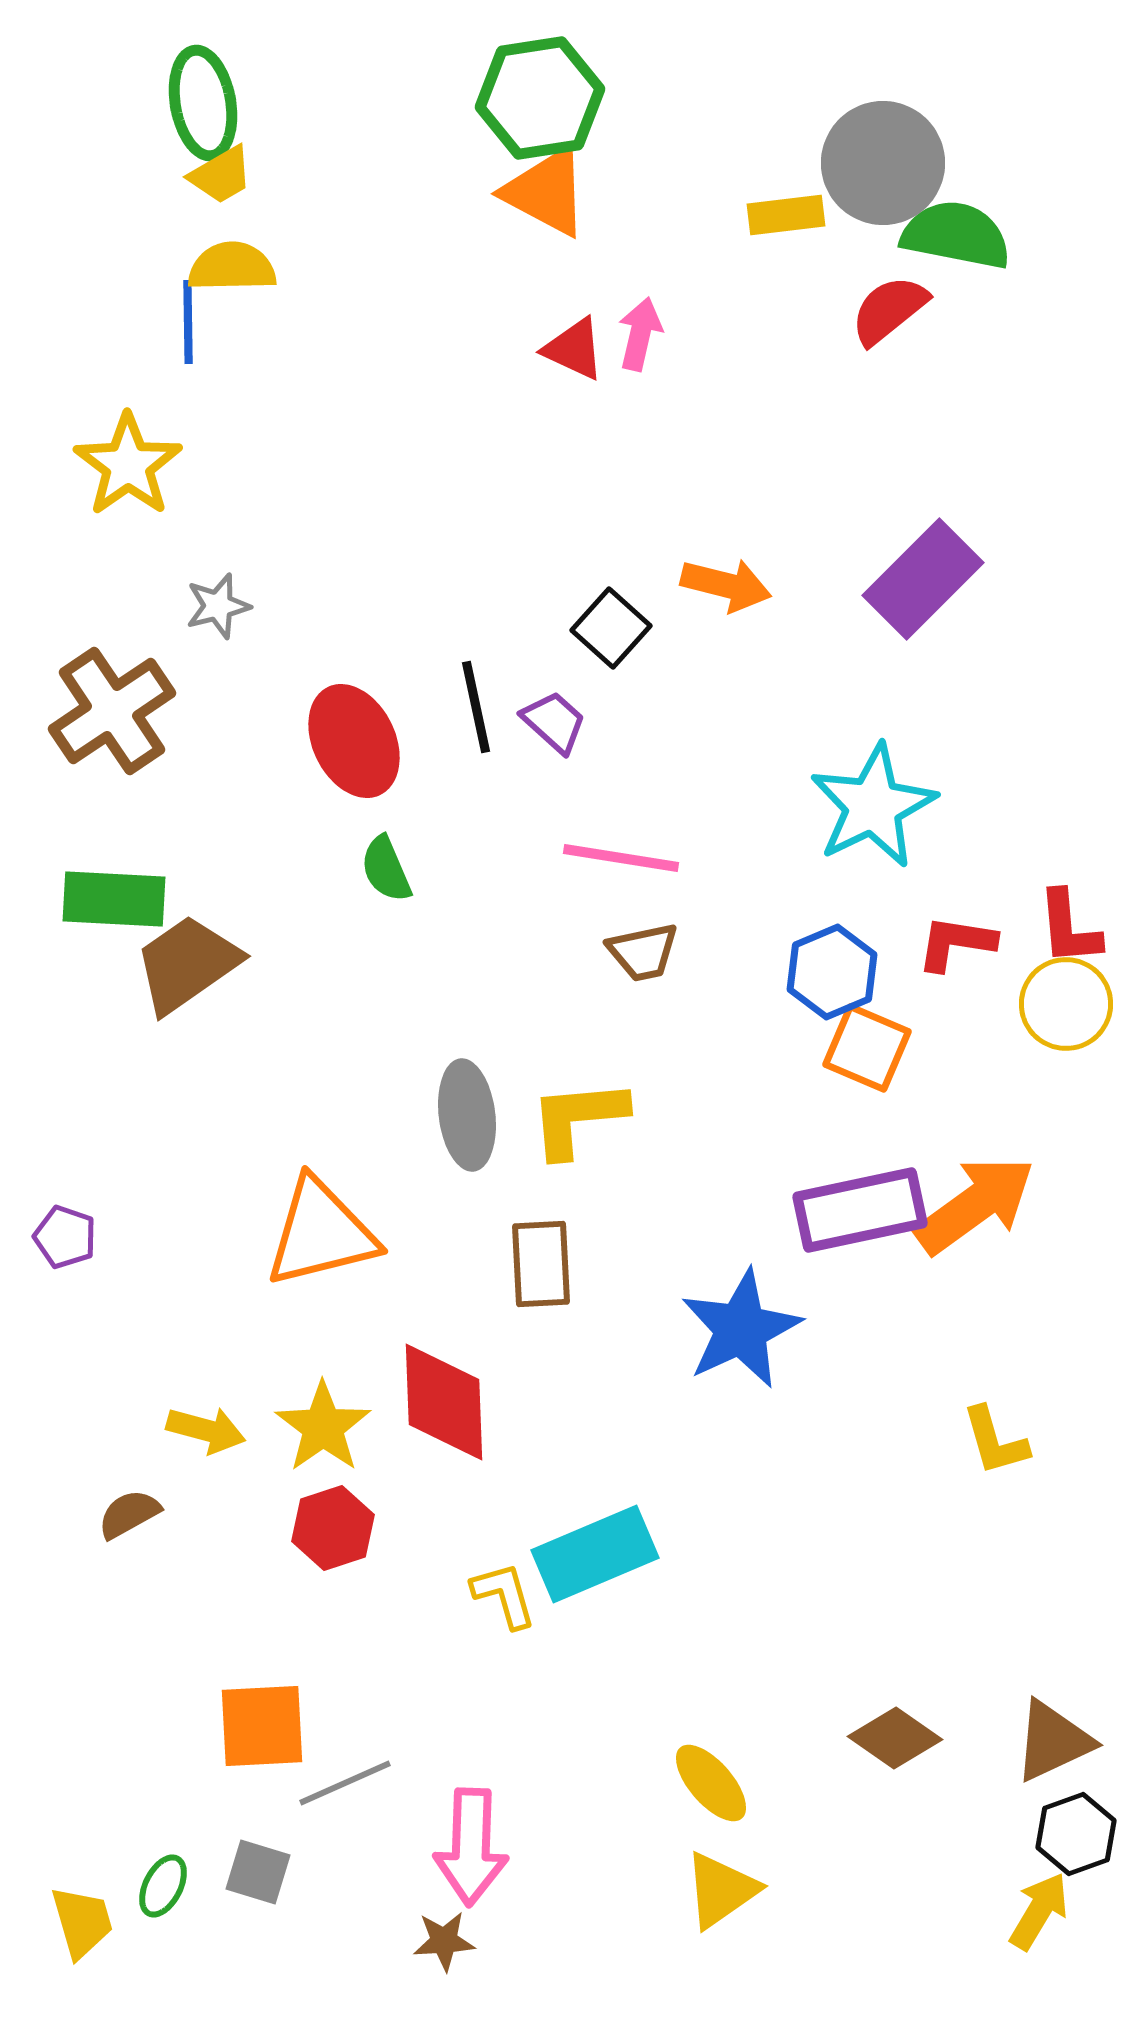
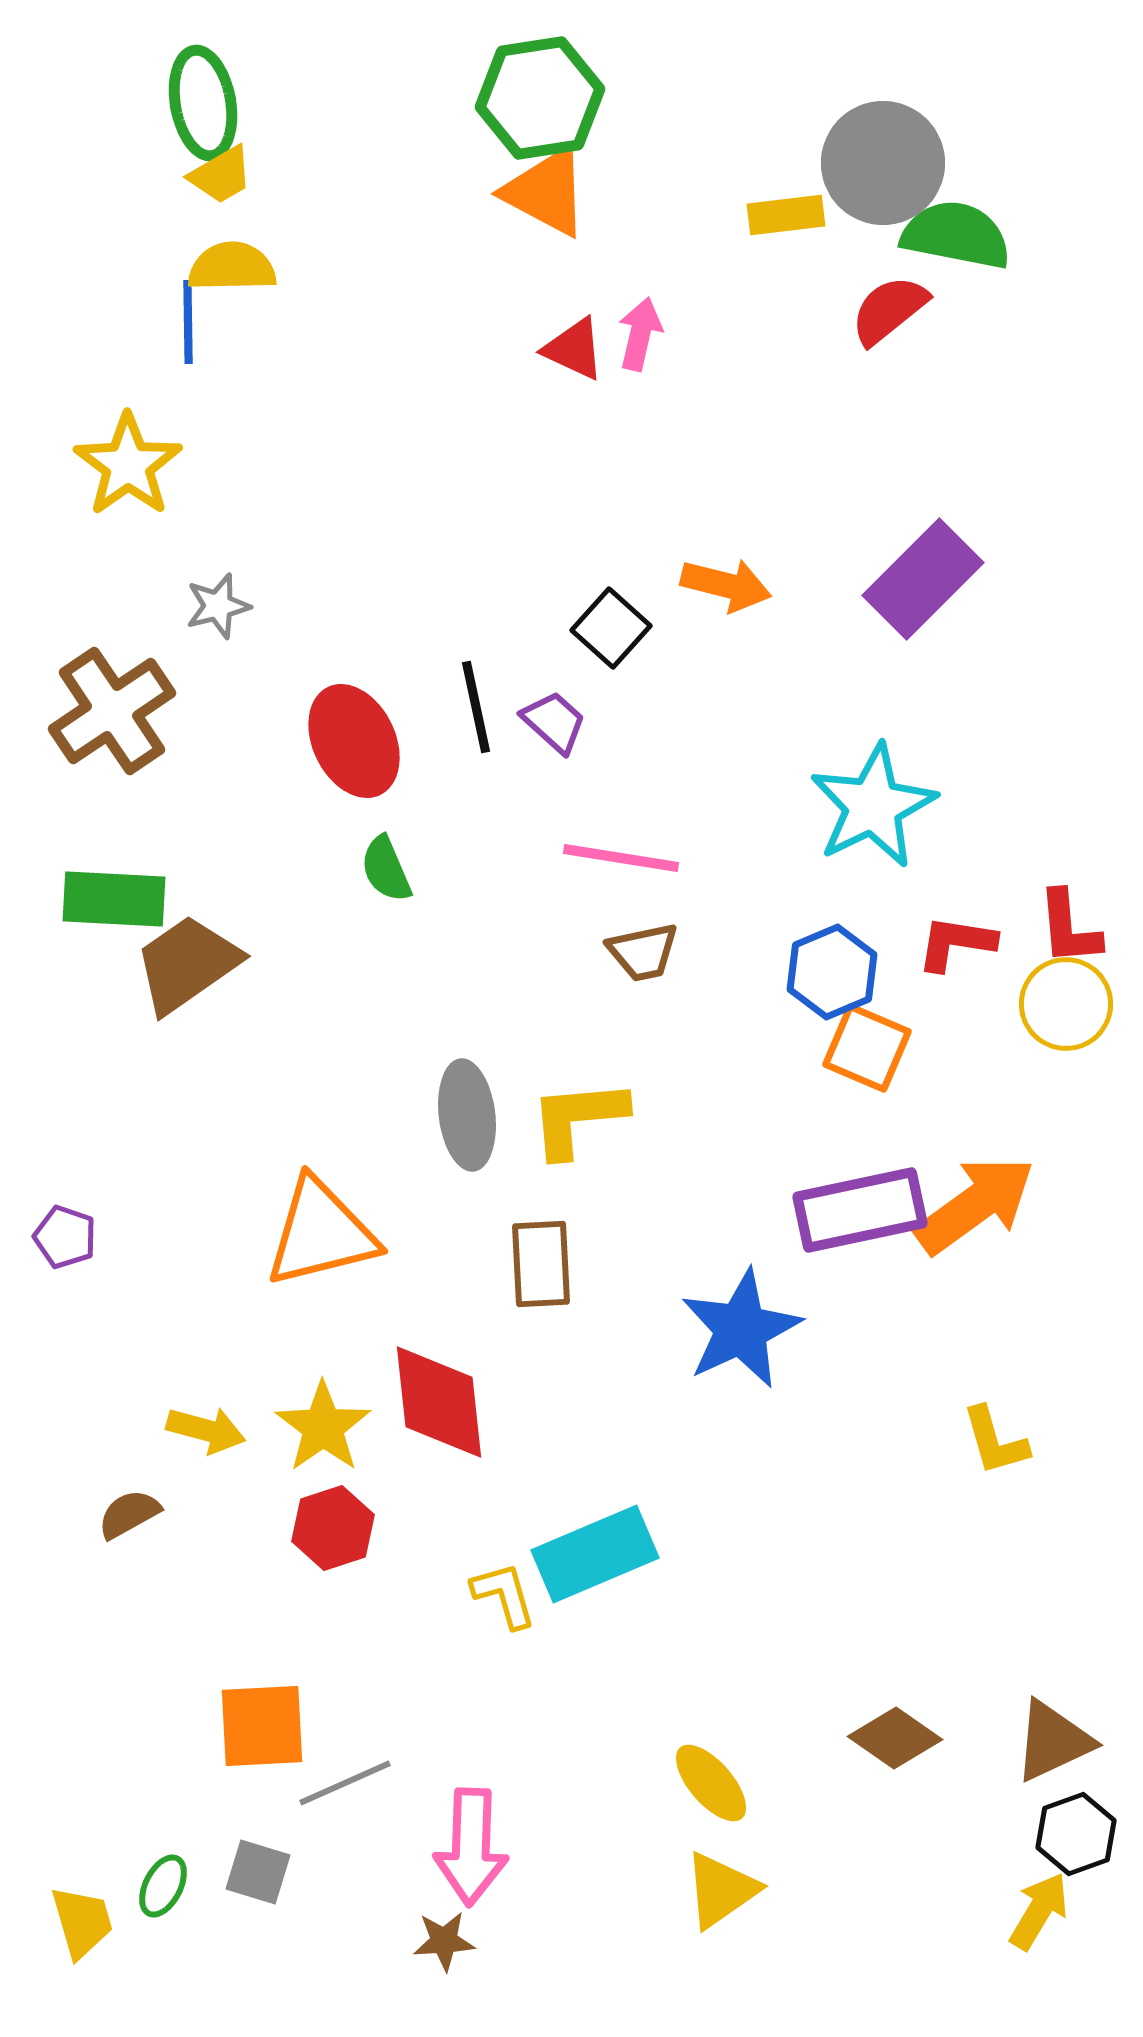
red diamond at (444, 1402): moved 5 px left; rotated 4 degrees counterclockwise
